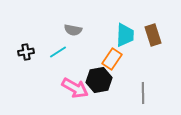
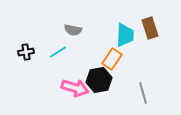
brown rectangle: moved 3 px left, 7 px up
pink arrow: rotated 12 degrees counterclockwise
gray line: rotated 15 degrees counterclockwise
